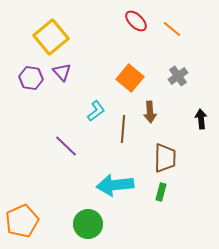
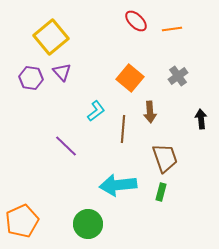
orange line: rotated 48 degrees counterclockwise
brown trapezoid: rotated 20 degrees counterclockwise
cyan arrow: moved 3 px right
